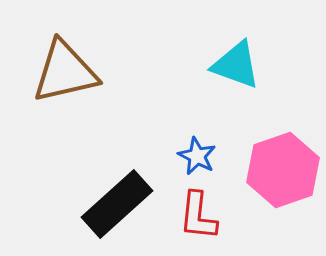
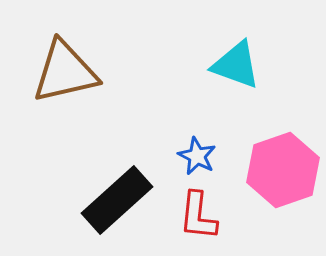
black rectangle: moved 4 px up
